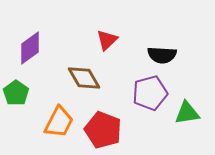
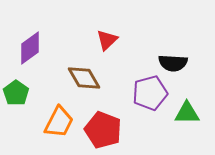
black semicircle: moved 11 px right, 8 px down
green triangle: rotated 8 degrees clockwise
